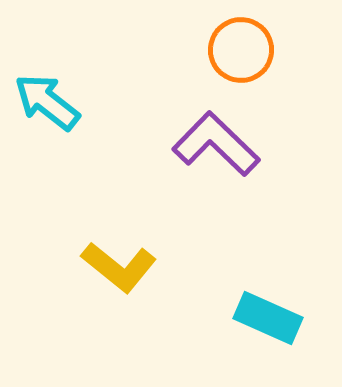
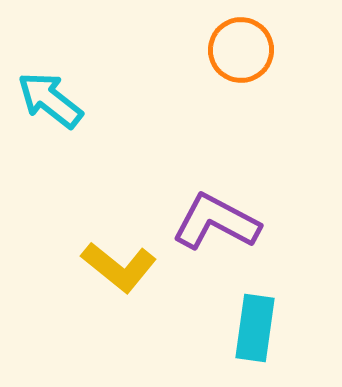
cyan arrow: moved 3 px right, 2 px up
purple L-shape: moved 78 px down; rotated 16 degrees counterclockwise
cyan rectangle: moved 13 px left, 10 px down; rotated 74 degrees clockwise
